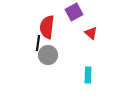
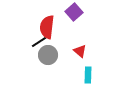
purple square: rotated 12 degrees counterclockwise
red triangle: moved 11 px left, 18 px down
black line: moved 1 px right, 1 px up; rotated 49 degrees clockwise
